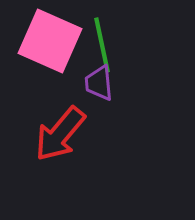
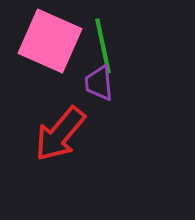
green line: moved 1 px right, 1 px down
